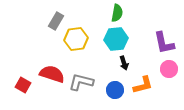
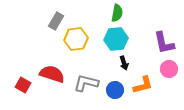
gray L-shape: moved 5 px right, 1 px down
